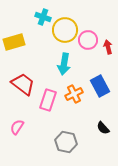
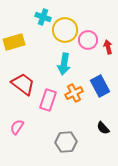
orange cross: moved 1 px up
gray hexagon: rotated 15 degrees counterclockwise
